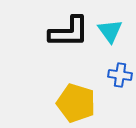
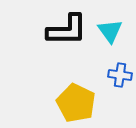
black L-shape: moved 2 px left, 2 px up
yellow pentagon: rotated 9 degrees clockwise
